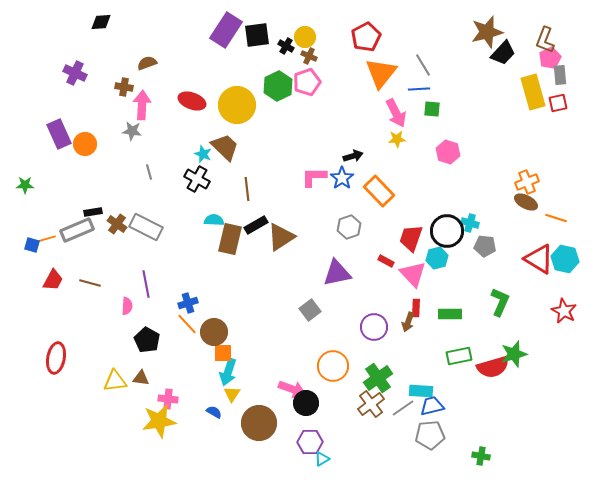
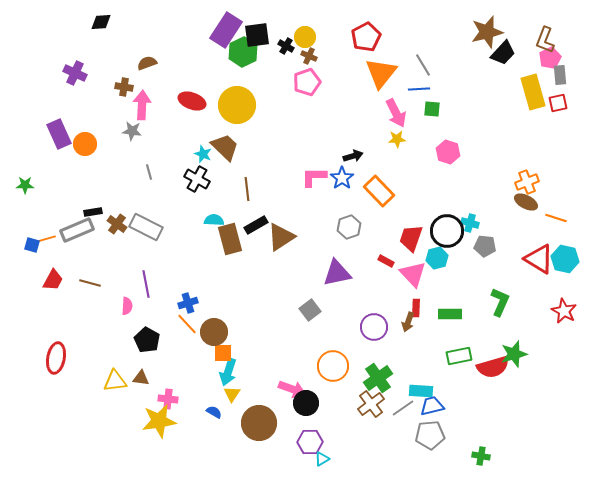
green hexagon at (278, 86): moved 35 px left, 34 px up
brown rectangle at (230, 239): rotated 28 degrees counterclockwise
